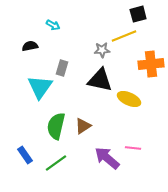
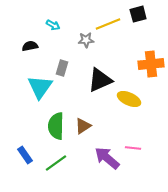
yellow line: moved 16 px left, 12 px up
gray star: moved 16 px left, 10 px up
black triangle: rotated 36 degrees counterclockwise
green semicircle: rotated 12 degrees counterclockwise
